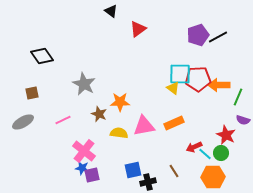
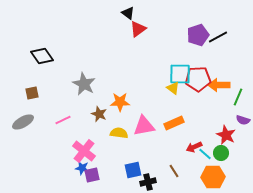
black triangle: moved 17 px right, 2 px down
